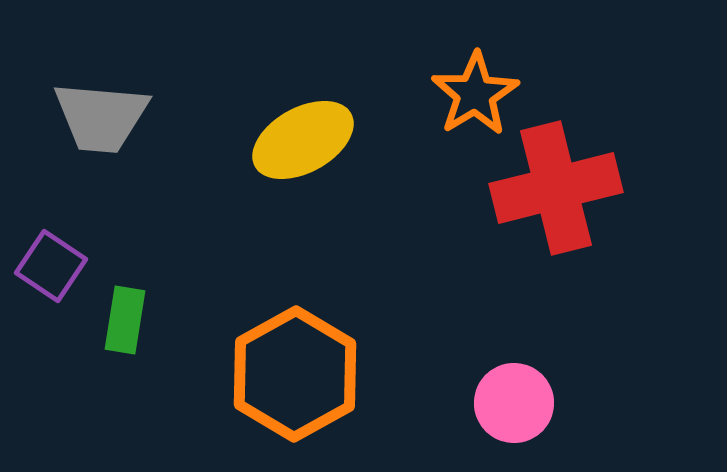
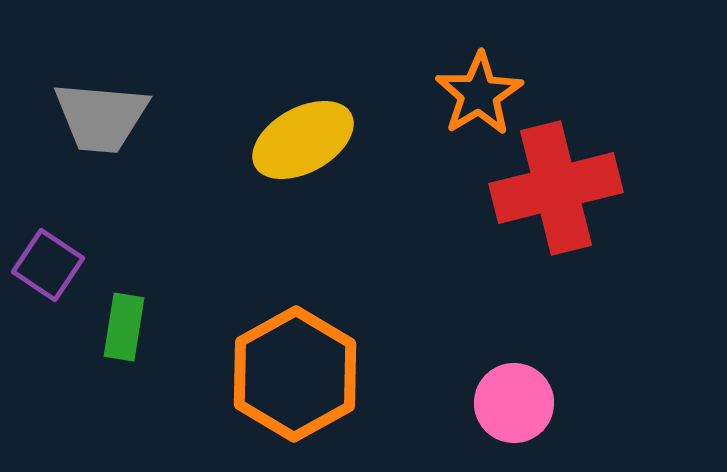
orange star: moved 4 px right
purple square: moved 3 px left, 1 px up
green rectangle: moved 1 px left, 7 px down
